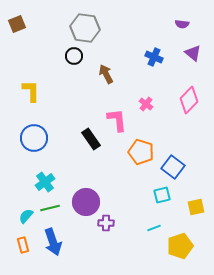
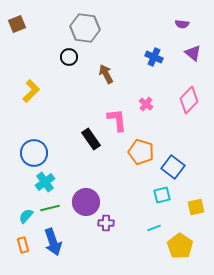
black circle: moved 5 px left, 1 px down
yellow L-shape: rotated 45 degrees clockwise
blue circle: moved 15 px down
yellow pentagon: rotated 20 degrees counterclockwise
